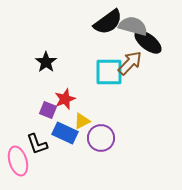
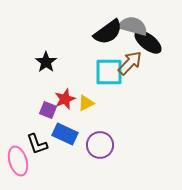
black semicircle: moved 10 px down
yellow triangle: moved 4 px right, 18 px up
blue rectangle: moved 1 px down
purple circle: moved 1 px left, 7 px down
